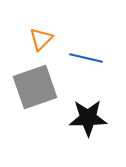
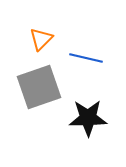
gray square: moved 4 px right
